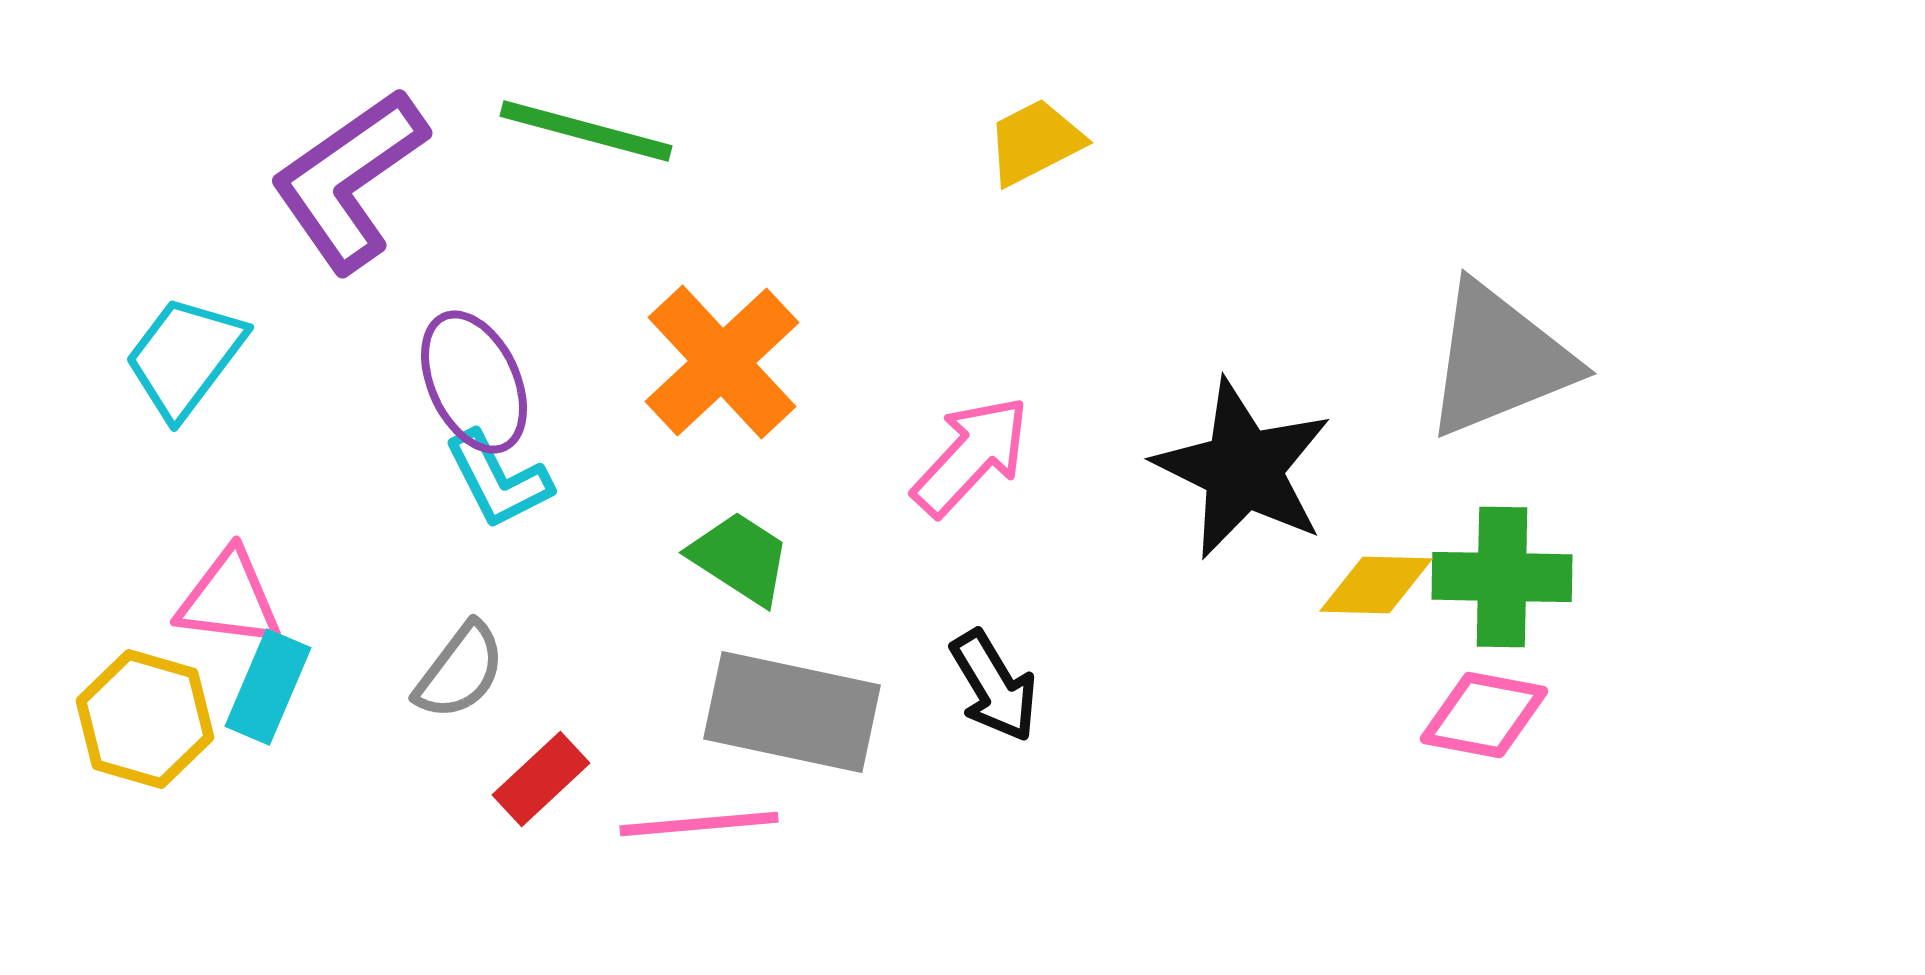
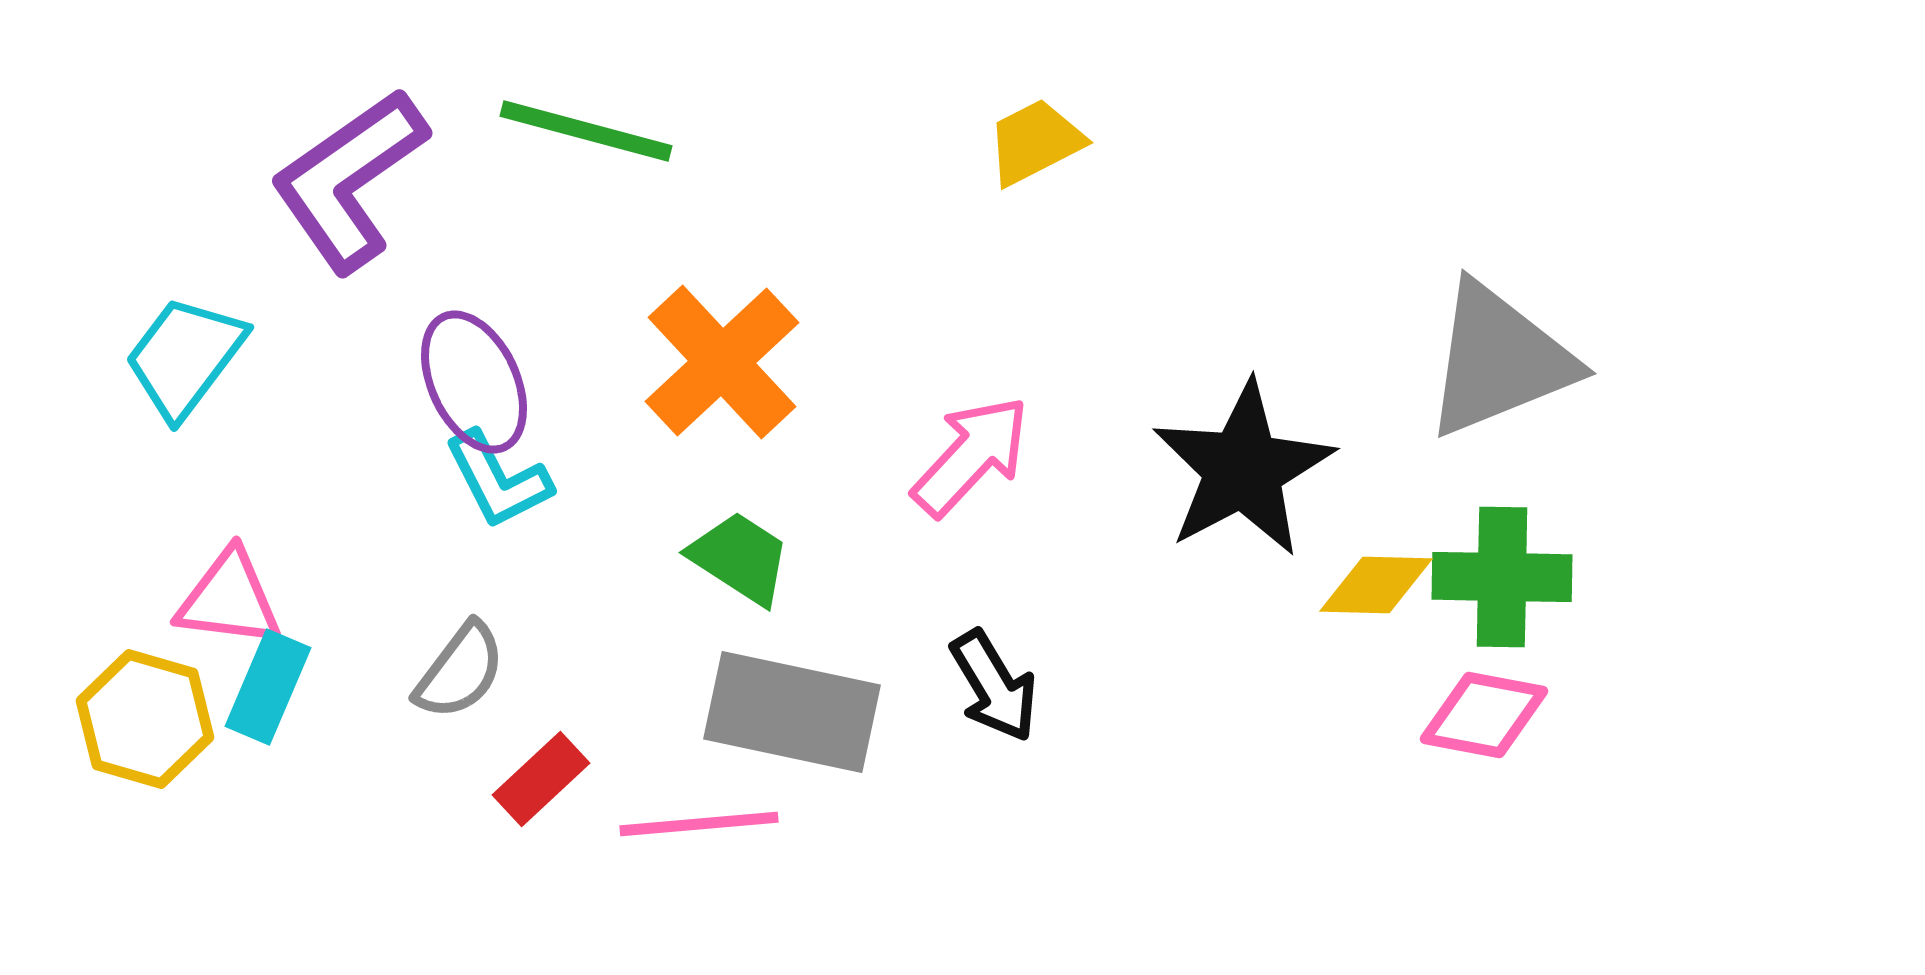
black star: rotated 18 degrees clockwise
